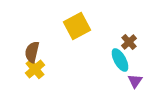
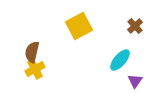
yellow square: moved 2 px right
brown cross: moved 6 px right, 16 px up
cyan ellipse: rotated 70 degrees clockwise
yellow cross: rotated 12 degrees clockwise
